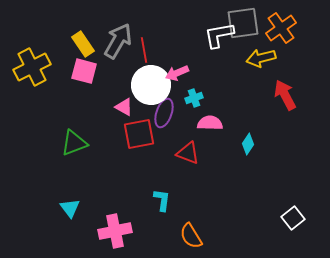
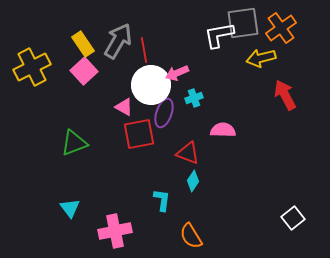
pink square: rotated 32 degrees clockwise
pink semicircle: moved 13 px right, 7 px down
cyan diamond: moved 55 px left, 37 px down
